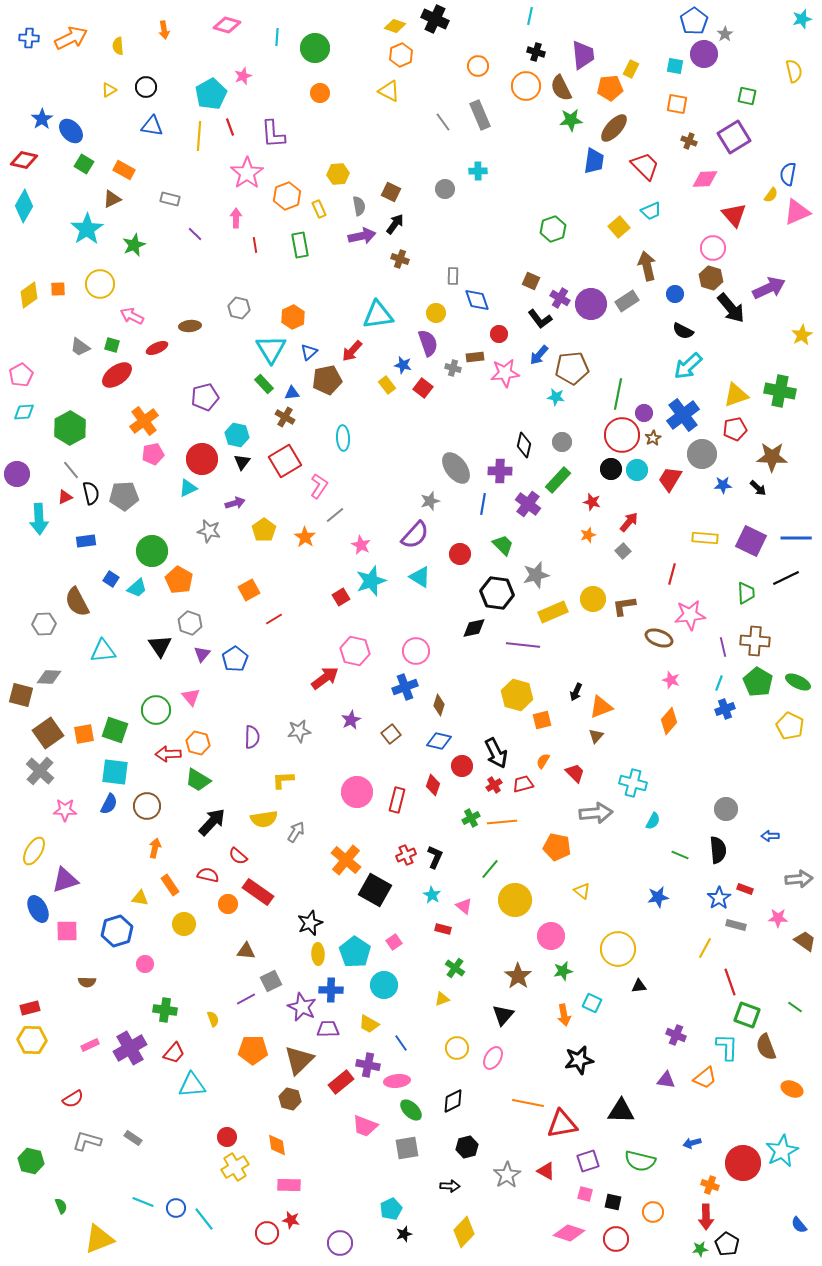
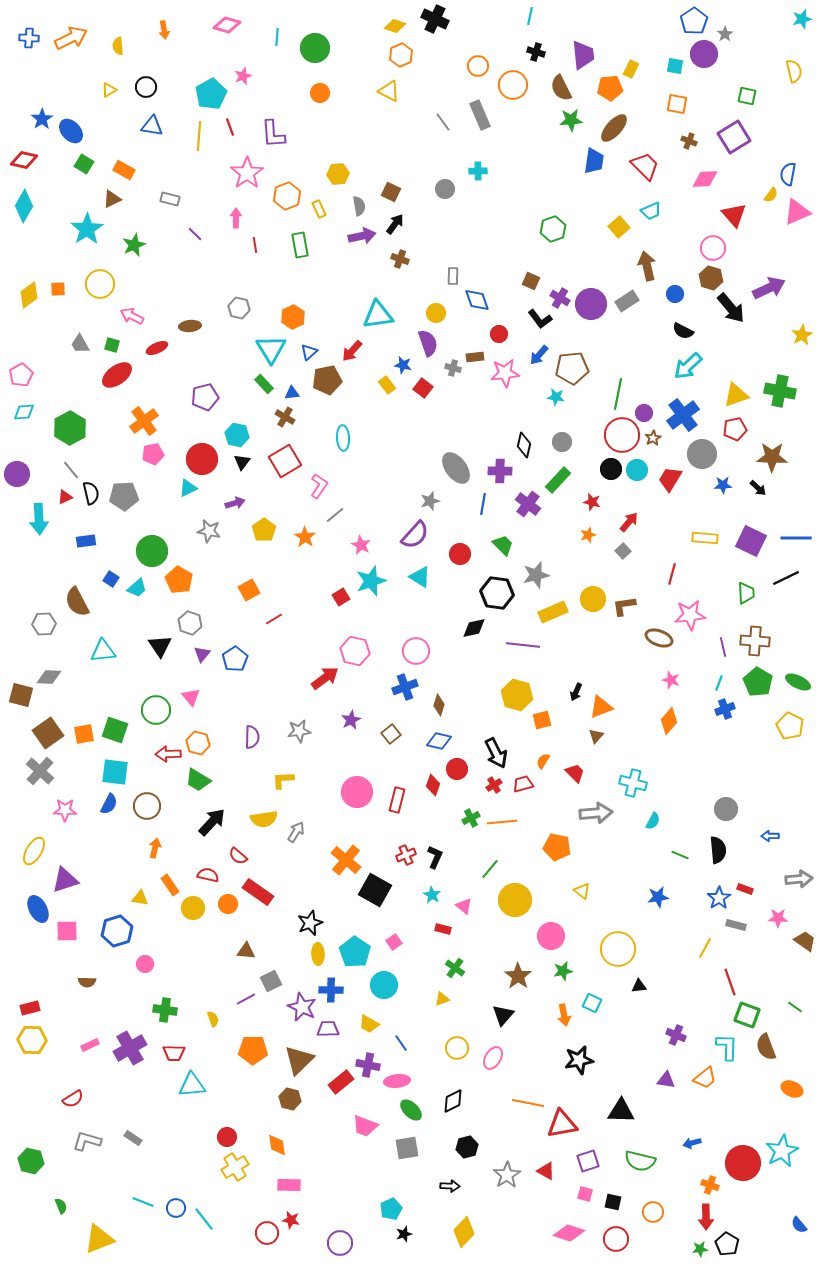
orange circle at (526, 86): moved 13 px left, 1 px up
gray trapezoid at (80, 347): moved 3 px up; rotated 25 degrees clockwise
red circle at (462, 766): moved 5 px left, 3 px down
yellow circle at (184, 924): moved 9 px right, 16 px up
red trapezoid at (174, 1053): rotated 50 degrees clockwise
